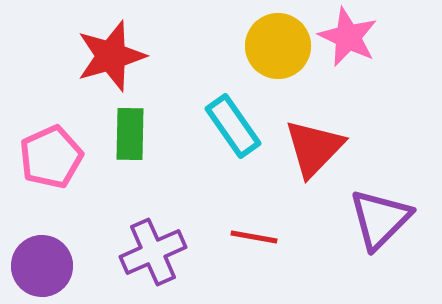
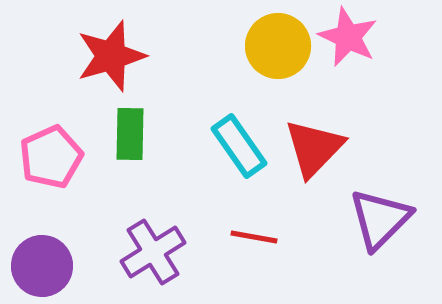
cyan rectangle: moved 6 px right, 20 px down
purple cross: rotated 8 degrees counterclockwise
